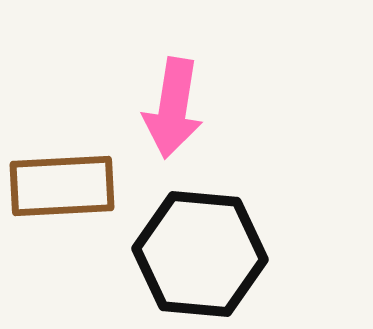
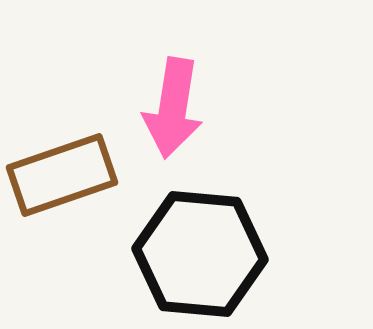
brown rectangle: moved 11 px up; rotated 16 degrees counterclockwise
